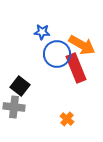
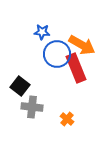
gray cross: moved 18 px right
